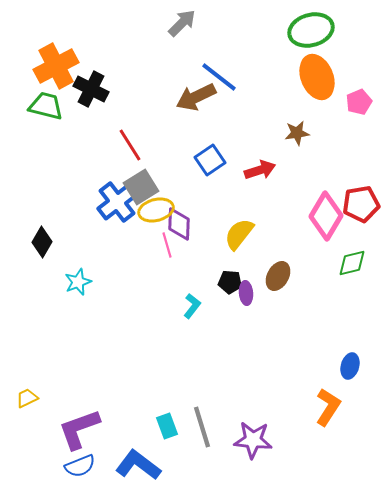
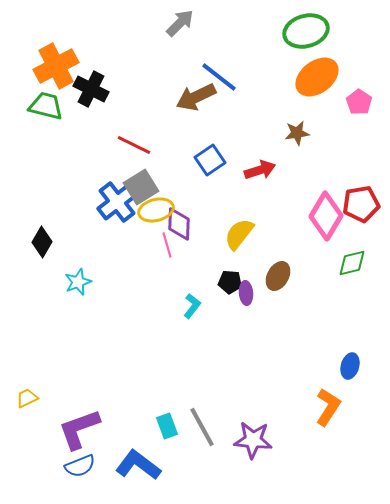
gray arrow: moved 2 px left
green ellipse: moved 5 px left, 1 px down
orange ellipse: rotated 75 degrees clockwise
pink pentagon: rotated 15 degrees counterclockwise
red line: moved 4 px right; rotated 32 degrees counterclockwise
gray line: rotated 12 degrees counterclockwise
